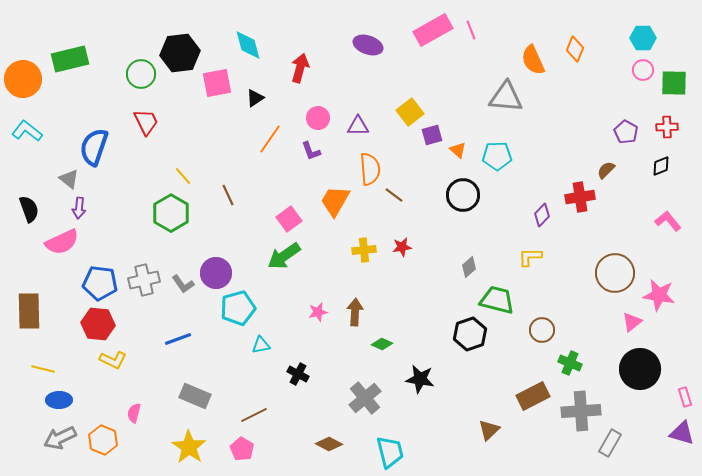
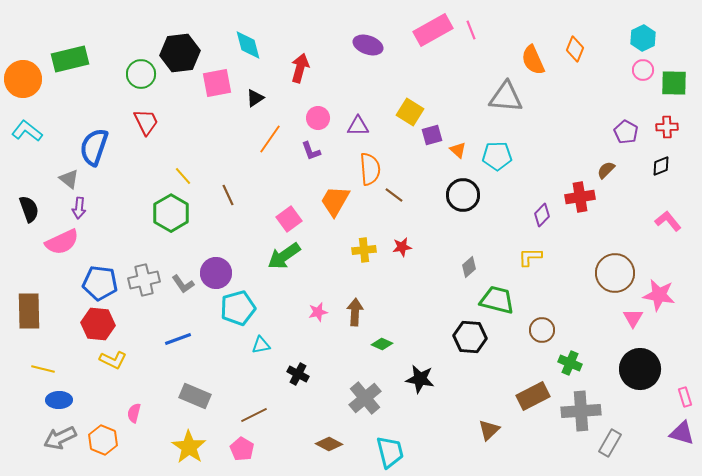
cyan hexagon at (643, 38): rotated 25 degrees counterclockwise
yellow square at (410, 112): rotated 20 degrees counterclockwise
pink triangle at (632, 322): moved 1 px right, 4 px up; rotated 20 degrees counterclockwise
black hexagon at (470, 334): moved 3 px down; rotated 24 degrees clockwise
